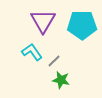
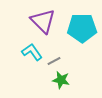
purple triangle: rotated 16 degrees counterclockwise
cyan pentagon: moved 3 px down
gray line: rotated 16 degrees clockwise
